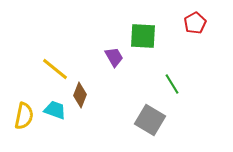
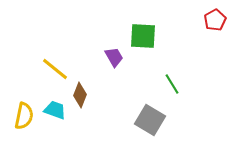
red pentagon: moved 20 px right, 3 px up
